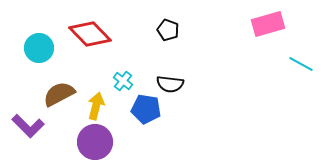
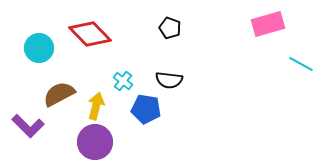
black pentagon: moved 2 px right, 2 px up
black semicircle: moved 1 px left, 4 px up
